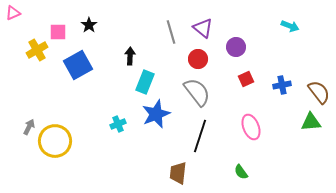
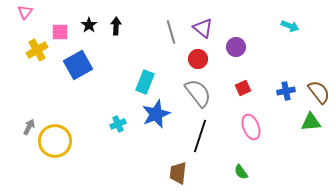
pink triangle: moved 12 px right, 1 px up; rotated 28 degrees counterclockwise
pink square: moved 2 px right
black arrow: moved 14 px left, 30 px up
red square: moved 3 px left, 9 px down
blue cross: moved 4 px right, 6 px down
gray semicircle: moved 1 px right, 1 px down
